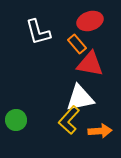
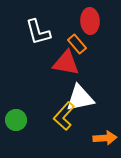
red ellipse: rotated 75 degrees counterclockwise
red triangle: moved 24 px left, 1 px up
yellow L-shape: moved 5 px left, 4 px up
orange arrow: moved 5 px right, 7 px down
